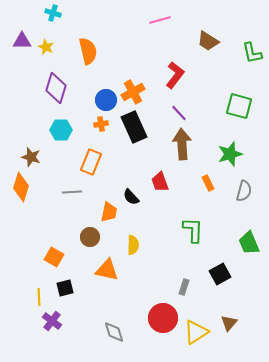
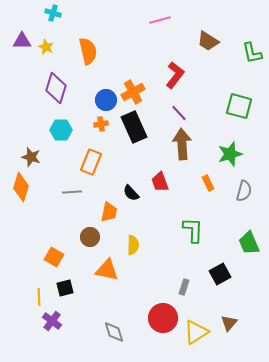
black semicircle at (131, 197): moved 4 px up
